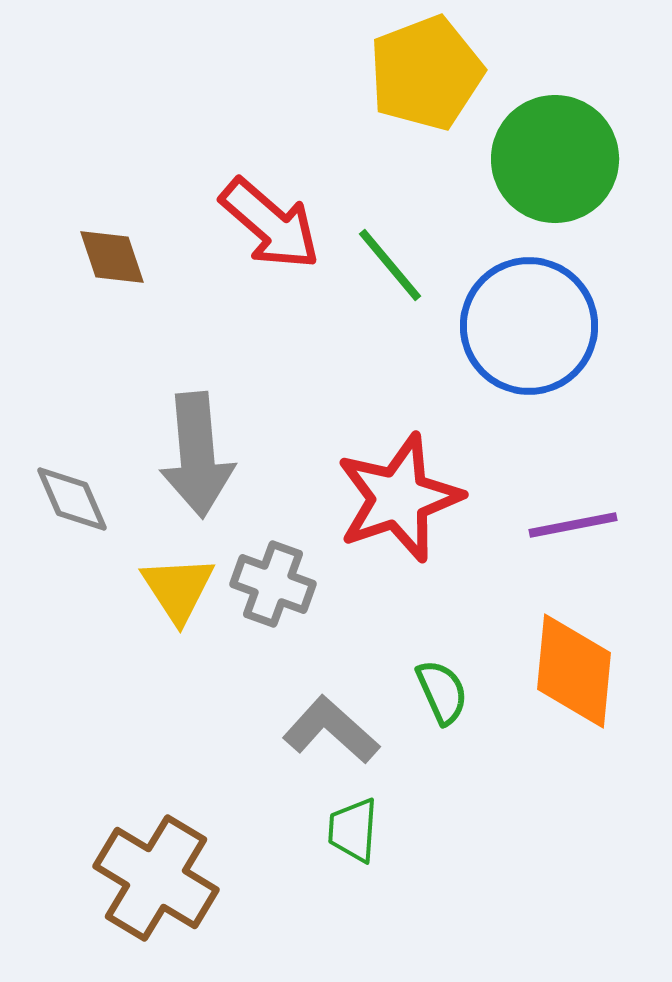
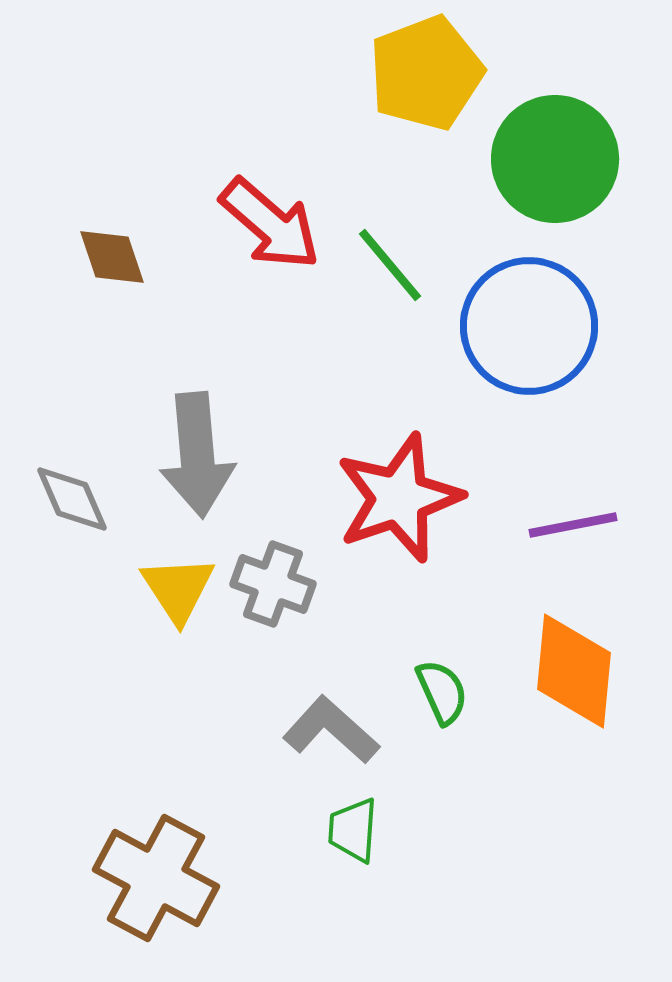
brown cross: rotated 3 degrees counterclockwise
